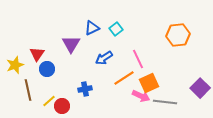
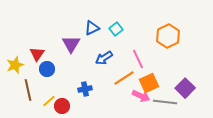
orange hexagon: moved 10 px left, 1 px down; rotated 20 degrees counterclockwise
purple square: moved 15 px left
